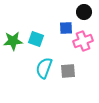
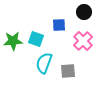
blue square: moved 7 px left, 3 px up
pink cross: rotated 24 degrees counterclockwise
cyan semicircle: moved 5 px up
